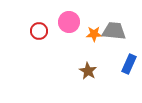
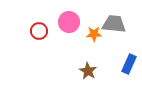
gray trapezoid: moved 7 px up
